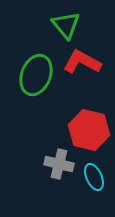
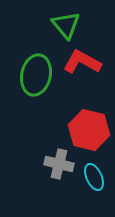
green ellipse: rotated 9 degrees counterclockwise
